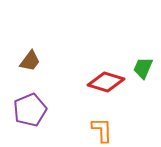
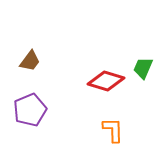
red diamond: moved 1 px up
orange L-shape: moved 11 px right
